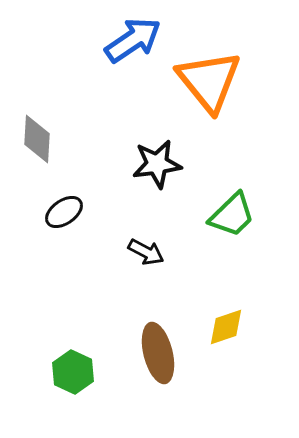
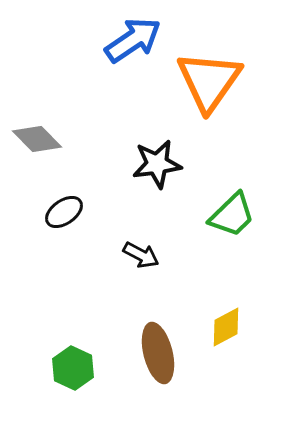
orange triangle: rotated 14 degrees clockwise
gray diamond: rotated 48 degrees counterclockwise
black arrow: moved 5 px left, 3 px down
yellow diamond: rotated 9 degrees counterclockwise
green hexagon: moved 4 px up
